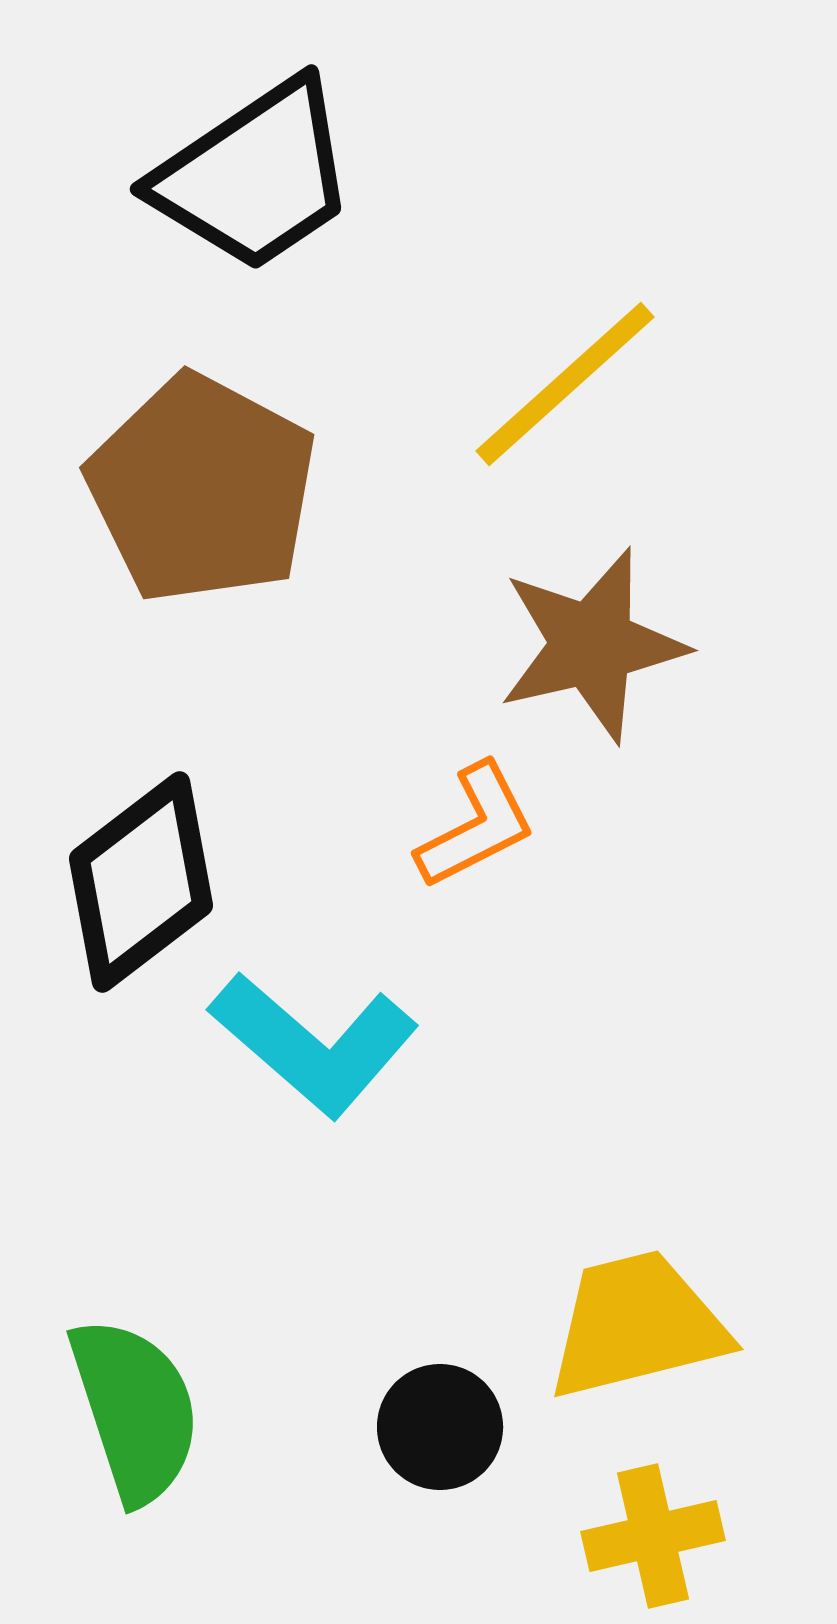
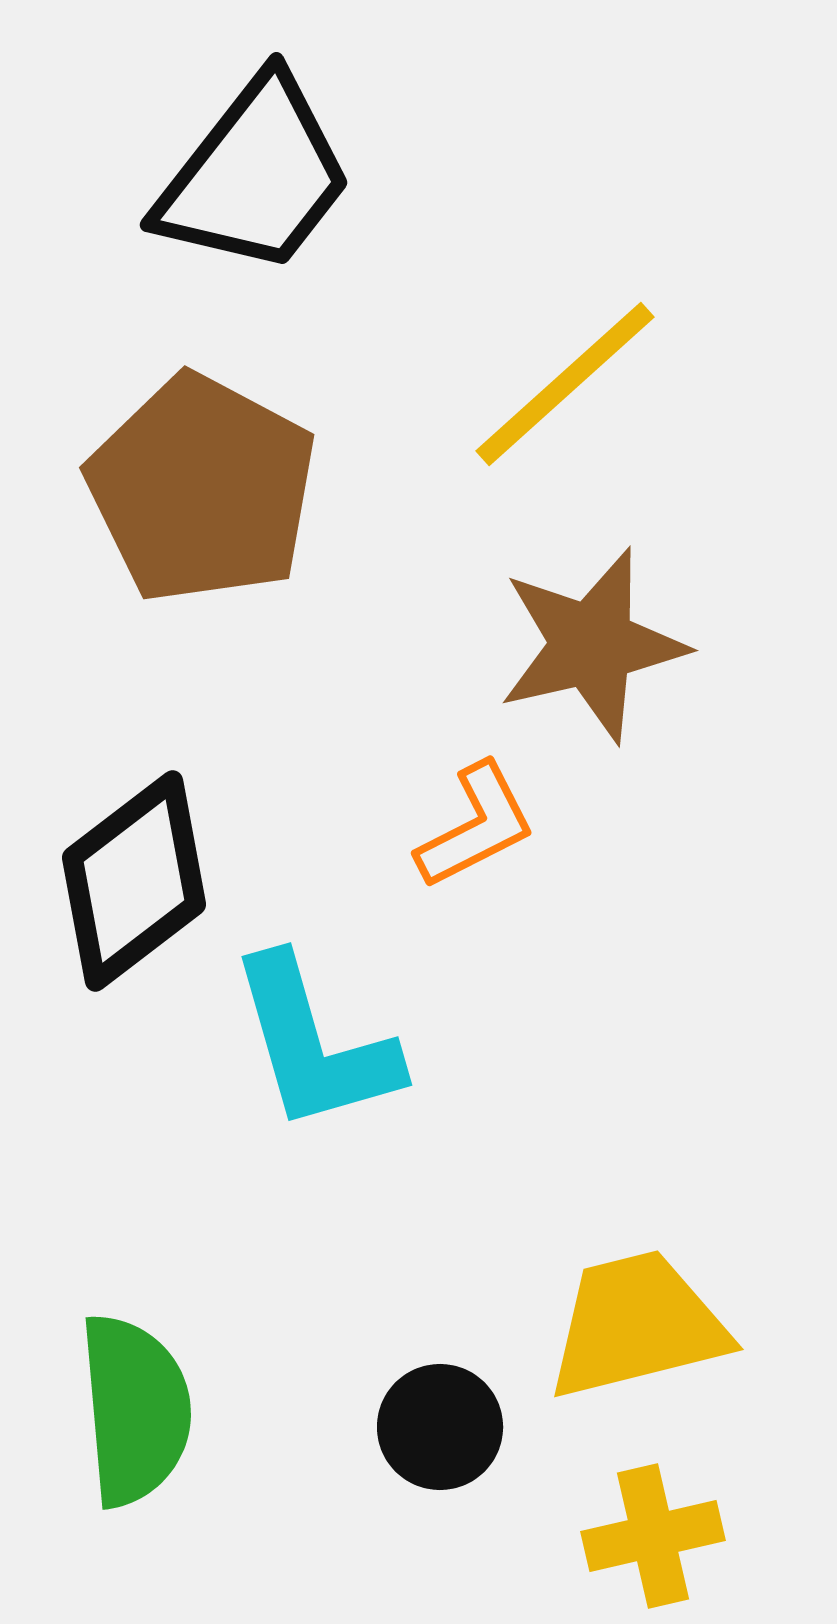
black trapezoid: rotated 18 degrees counterclockwise
black diamond: moved 7 px left, 1 px up
cyan L-shape: rotated 33 degrees clockwise
green semicircle: rotated 13 degrees clockwise
